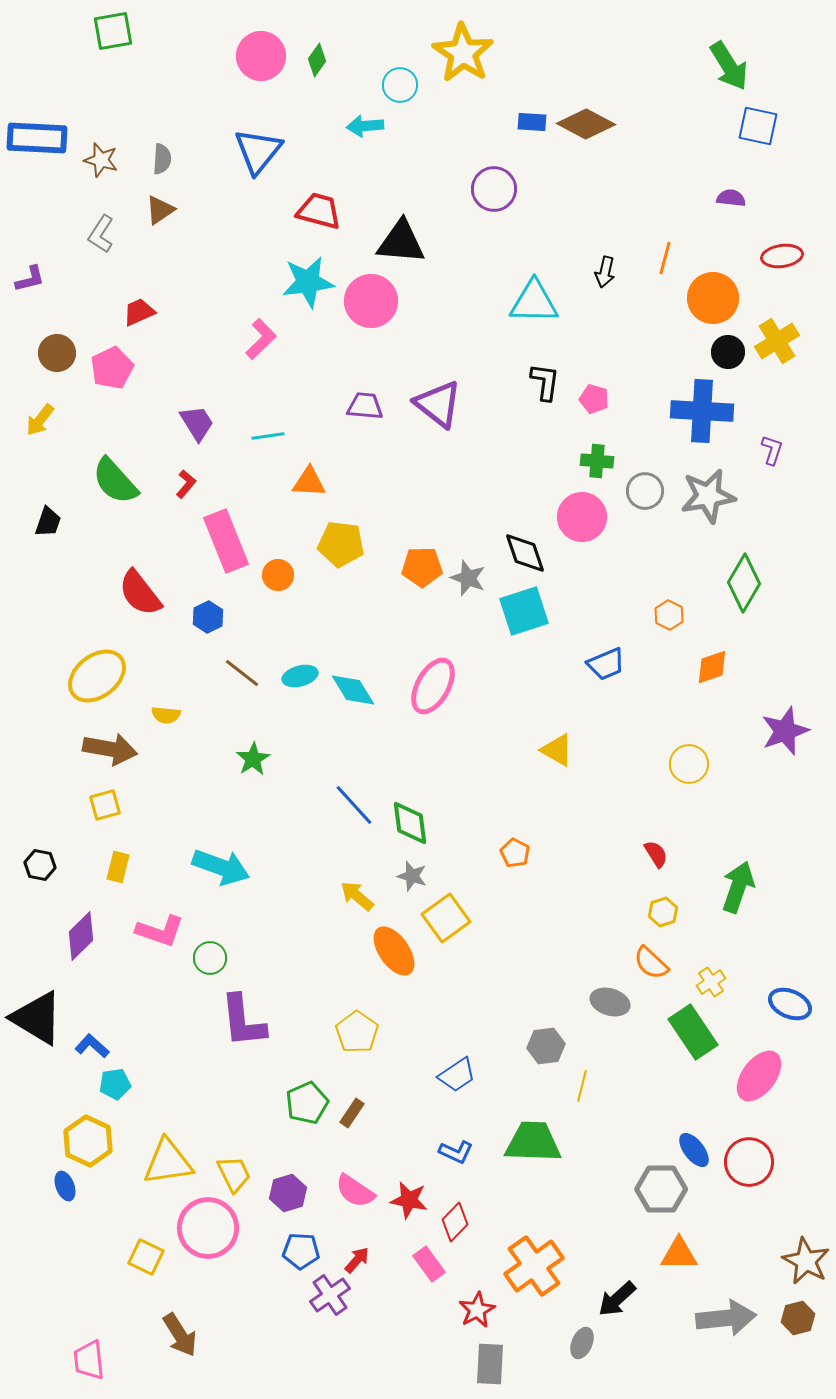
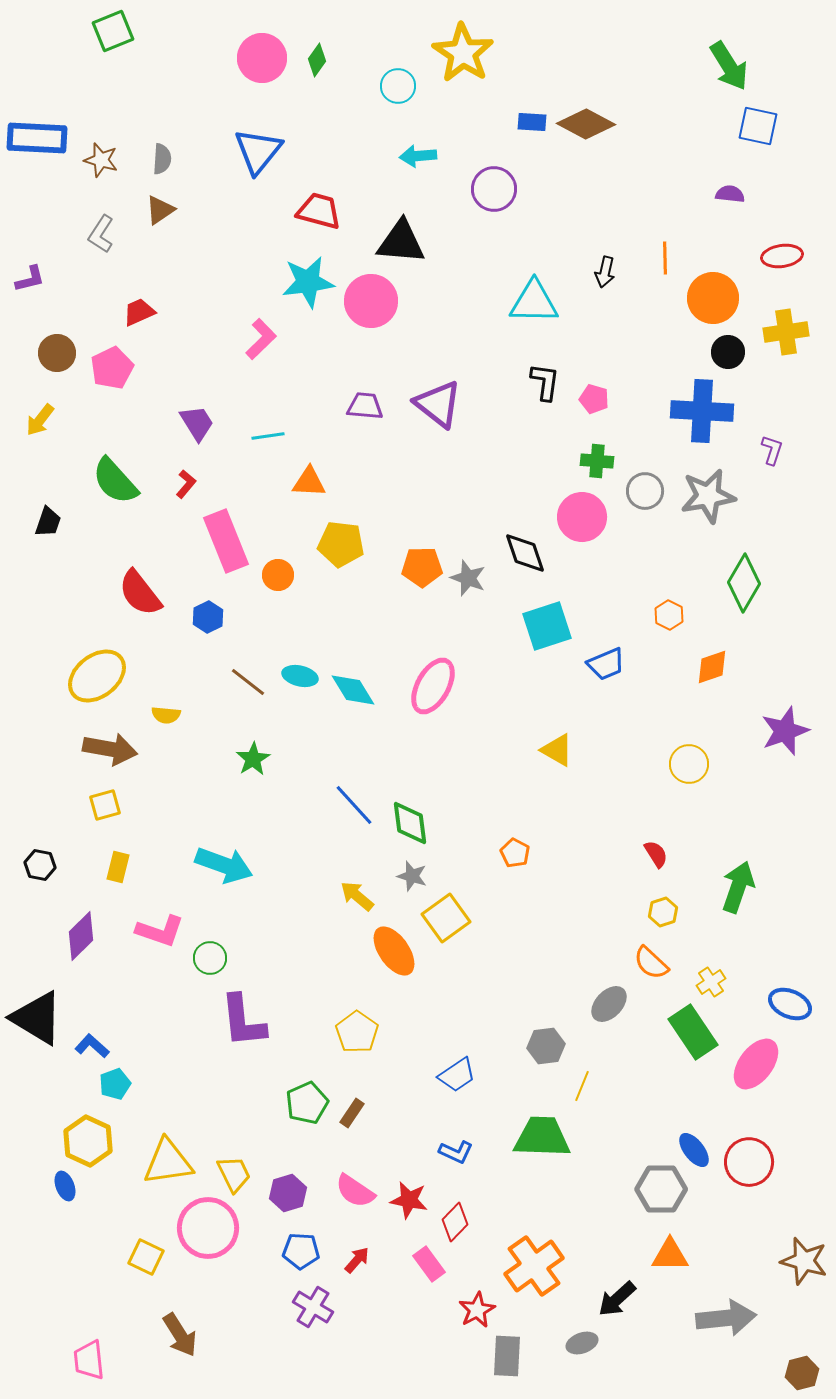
green square at (113, 31): rotated 12 degrees counterclockwise
pink circle at (261, 56): moved 1 px right, 2 px down
cyan circle at (400, 85): moved 2 px left, 1 px down
cyan arrow at (365, 126): moved 53 px right, 30 px down
purple semicircle at (731, 198): moved 1 px left, 4 px up
orange line at (665, 258): rotated 16 degrees counterclockwise
yellow cross at (777, 341): moved 9 px right, 9 px up; rotated 24 degrees clockwise
cyan square at (524, 611): moved 23 px right, 15 px down
brown line at (242, 673): moved 6 px right, 9 px down
cyan ellipse at (300, 676): rotated 28 degrees clockwise
cyan arrow at (221, 867): moved 3 px right, 2 px up
gray ellipse at (610, 1002): moved 1 px left, 2 px down; rotated 63 degrees counterclockwise
pink ellipse at (759, 1076): moved 3 px left, 12 px up
cyan pentagon at (115, 1084): rotated 12 degrees counterclockwise
yellow line at (582, 1086): rotated 8 degrees clockwise
green trapezoid at (533, 1142): moved 9 px right, 5 px up
orange triangle at (679, 1254): moved 9 px left, 1 px down
brown star at (806, 1261): moved 2 px left; rotated 12 degrees counterclockwise
purple cross at (330, 1295): moved 17 px left, 12 px down; rotated 24 degrees counterclockwise
brown hexagon at (798, 1318): moved 4 px right, 55 px down
gray ellipse at (582, 1343): rotated 48 degrees clockwise
gray rectangle at (490, 1364): moved 17 px right, 8 px up
